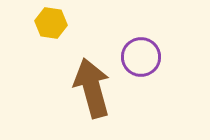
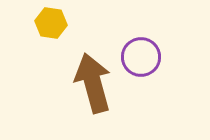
brown arrow: moved 1 px right, 5 px up
